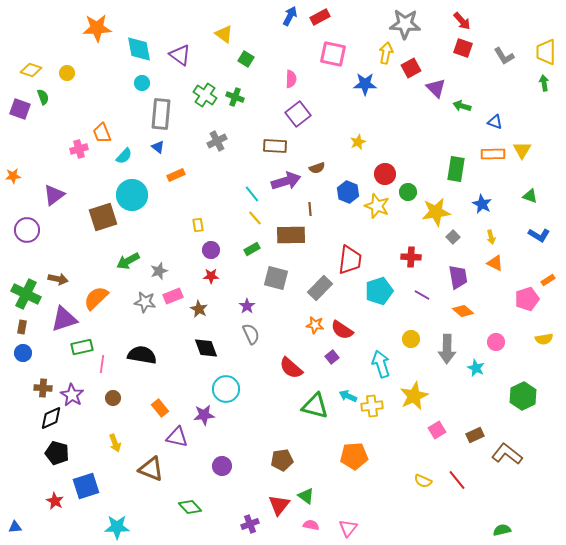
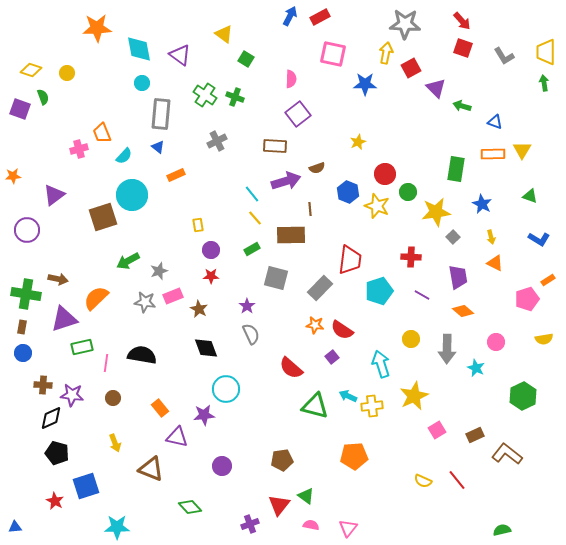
blue L-shape at (539, 235): moved 4 px down
green cross at (26, 294): rotated 16 degrees counterclockwise
pink line at (102, 364): moved 4 px right, 1 px up
brown cross at (43, 388): moved 3 px up
purple star at (72, 395): rotated 25 degrees counterclockwise
